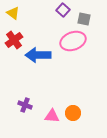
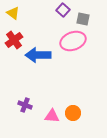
gray square: moved 1 px left
